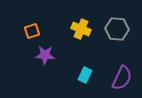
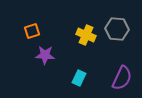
yellow cross: moved 5 px right, 6 px down
cyan rectangle: moved 6 px left, 3 px down
